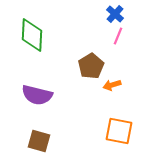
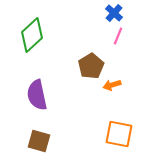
blue cross: moved 1 px left, 1 px up
green diamond: rotated 44 degrees clockwise
purple semicircle: rotated 64 degrees clockwise
orange square: moved 3 px down
